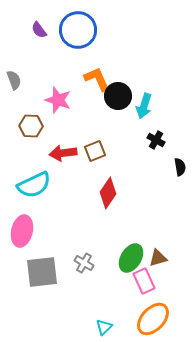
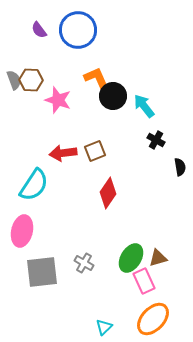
black circle: moved 5 px left
cyan arrow: rotated 125 degrees clockwise
brown hexagon: moved 46 px up
cyan semicircle: rotated 32 degrees counterclockwise
